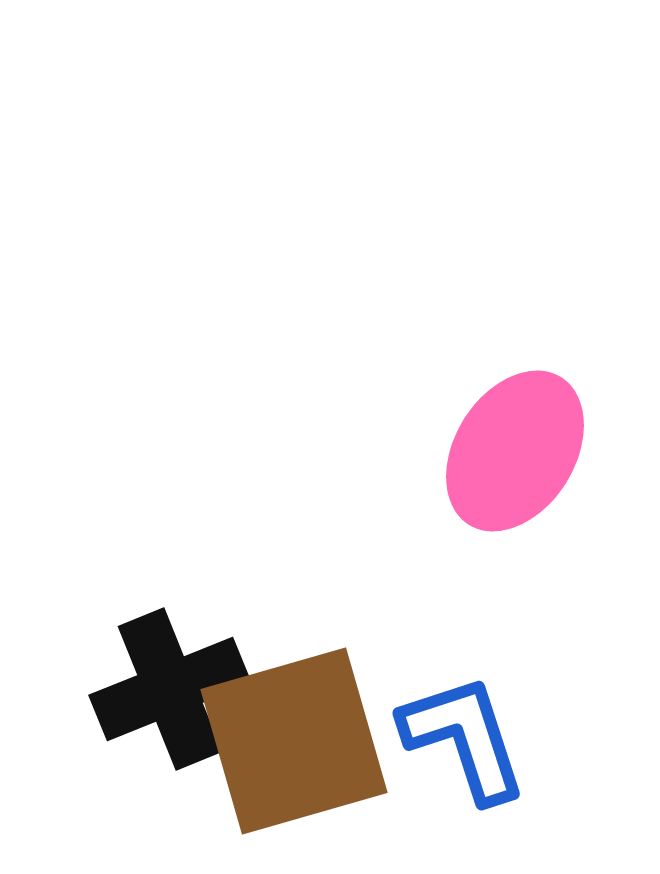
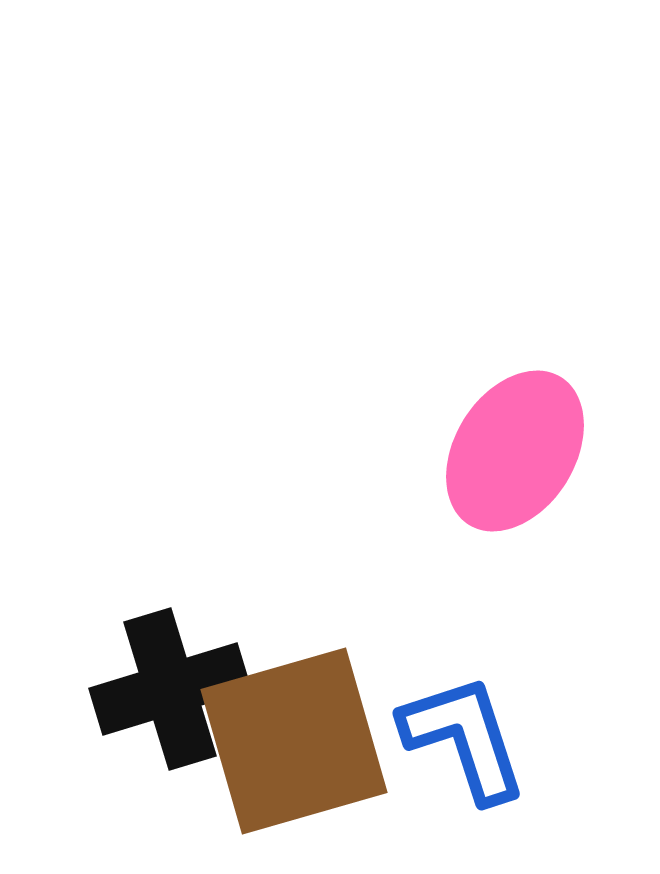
black cross: rotated 5 degrees clockwise
